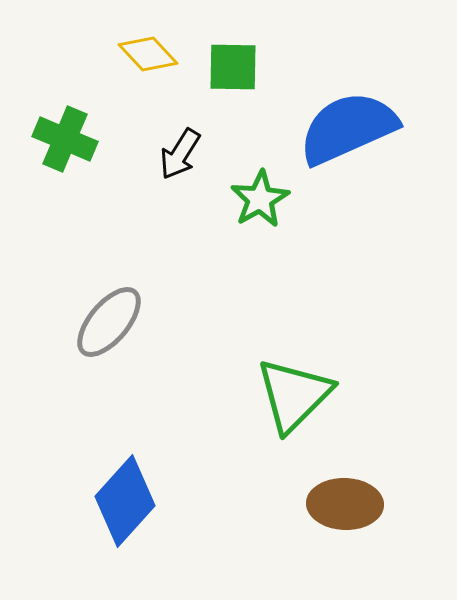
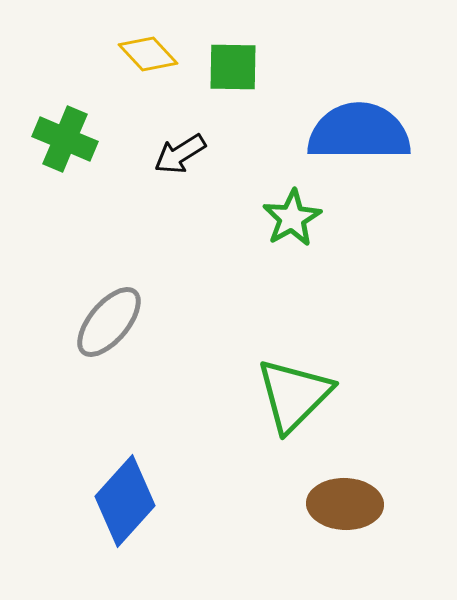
blue semicircle: moved 11 px right, 4 px down; rotated 24 degrees clockwise
black arrow: rotated 26 degrees clockwise
green star: moved 32 px right, 19 px down
